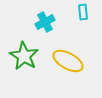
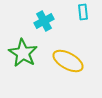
cyan cross: moved 1 px left, 1 px up
green star: moved 1 px left, 3 px up
